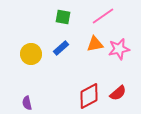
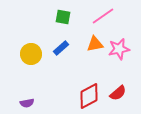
purple semicircle: rotated 88 degrees counterclockwise
